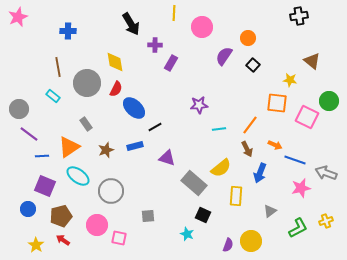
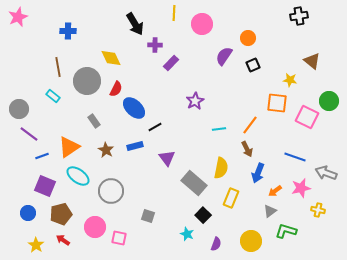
black arrow at (131, 24): moved 4 px right
pink circle at (202, 27): moved 3 px up
yellow diamond at (115, 62): moved 4 px left, 4 px up; rotated 15 degrees counterclockwise
purple rectangle at (171, 63): rotated 14 degrees clockwise
black square at (253, 65): rotated 24 degrees clockwise
gray circle at (87, 83): moved 2 px up
purple star at (199, 105): moved 4 px left, 4 px up; rotated 24 degrees counterclockwise
gray rectangle at (86, 124): moved 8 px right, 3 px up
orange arrow at (275, 145): moved 46 px down; rotated 120 degrees clockwise
brown star at (106, 150): rotated 21 degrees counterclockwise
blue line at (42, 156): rotated 16 degrees counterclockwise
purple triangle at (167, 158): rotated 36 degrees clockwise
blue line at (295, 160): moved 3 px up
yellow semicircle at (221, 168): rotated 40 degrees counterclockwise
blue arrow at (260, 173): moved 2 px left
yellow rectangle at (236, 196): moved 5 px left, 2 px down; rotated 18 degrees clockwise
blue circle at (28, 209): moved 4 px down
black square at (203, 215): rotated 21 degrees clockwise
brown pentagon at (61, 216): moved 2 px up
gray square at (148, 216): rotated 24 degrees clockwise
yellow cross at (326, 221): moved 8 px left, 11 px up; rotated 32 degrees clockwise
pink circle at (97, 225): moved 2 px left, 2 px down
green L-shape at (298, 228): moved 12 px left, 3 px down; rotated 135 degrees counterclockwise
purple semicircle at (228, 245): moved 12 px left, 1 px up
